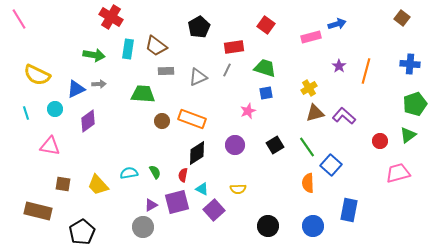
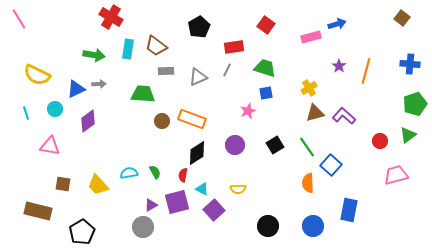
pink trapezoid at (398, 173): moved 2 px left, 2 px down
